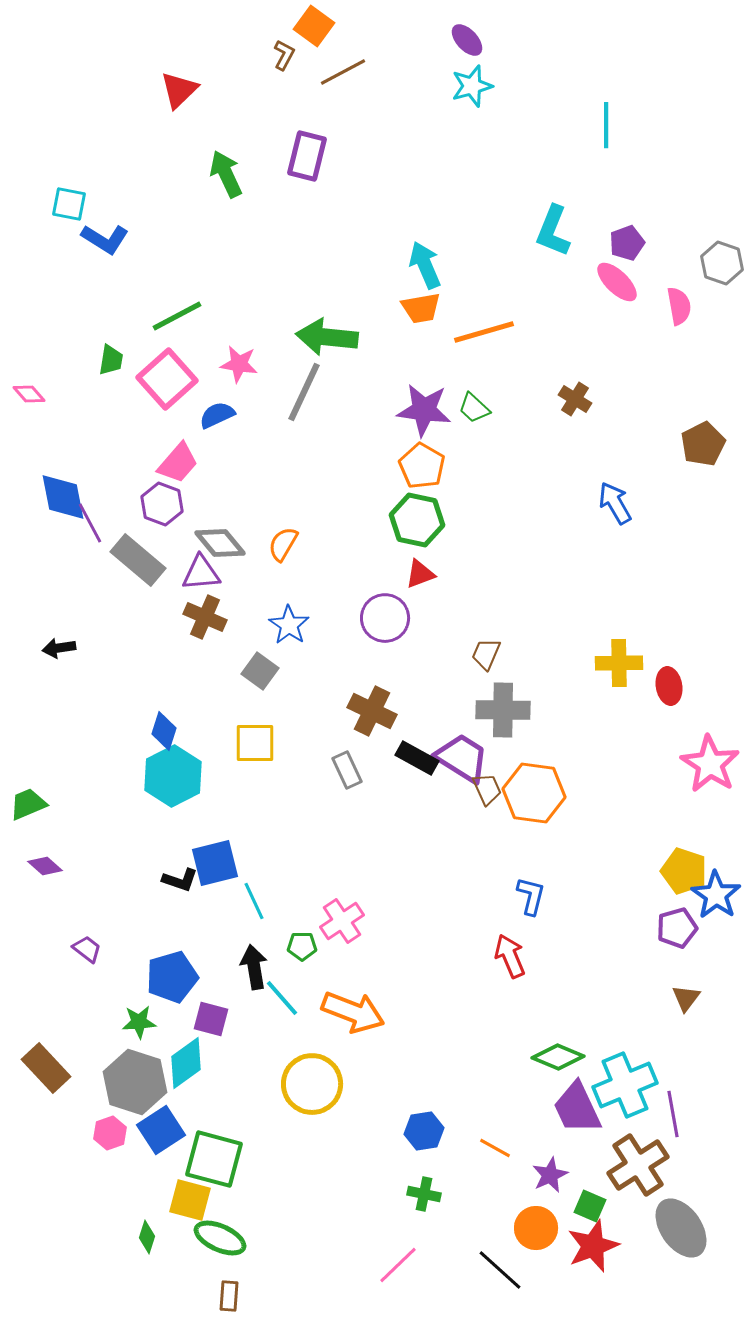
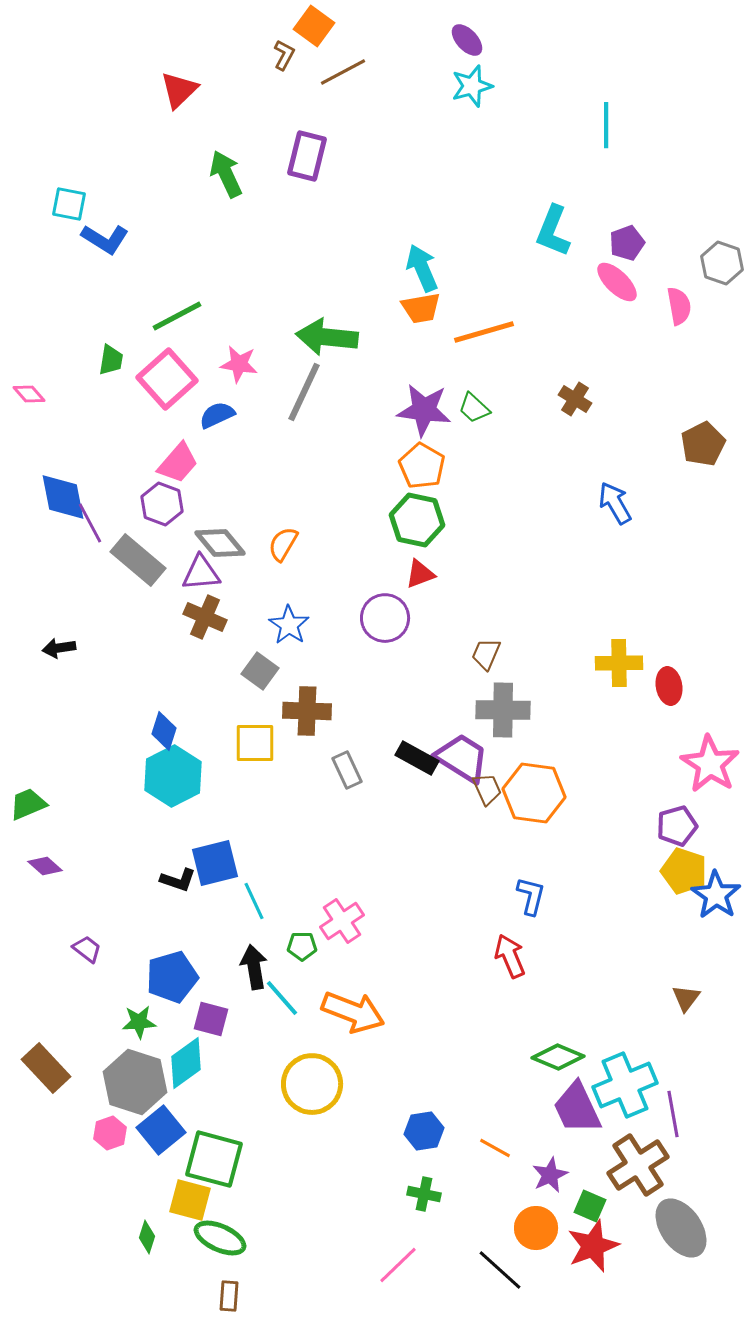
cyan arrow at (425, 265): moved 3 px left, 3 px down
brown cross at (372, 711): moved 65 px left; rotated 24 degrees counterclockwise
black L-shape at (180, 880): moved 2 px left
purple pentagon at (677, 928): moved 102 px up
blue square at (161, 1130): rotated 6 degrees counterclockwise
